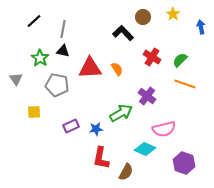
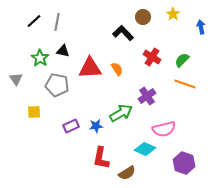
gray line: moved 6 px left, 7 px up
green semicircle: moved 2 px right
purple cross: rotated 18 degrees clockwise
blue star: moved 3 px up
brown semicircle: moved 1 px right, 1 px down; rotated 30 degrees clockwise
